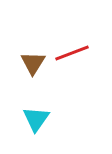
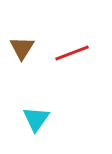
brown triangle: moved 11 px left, 15 px up
